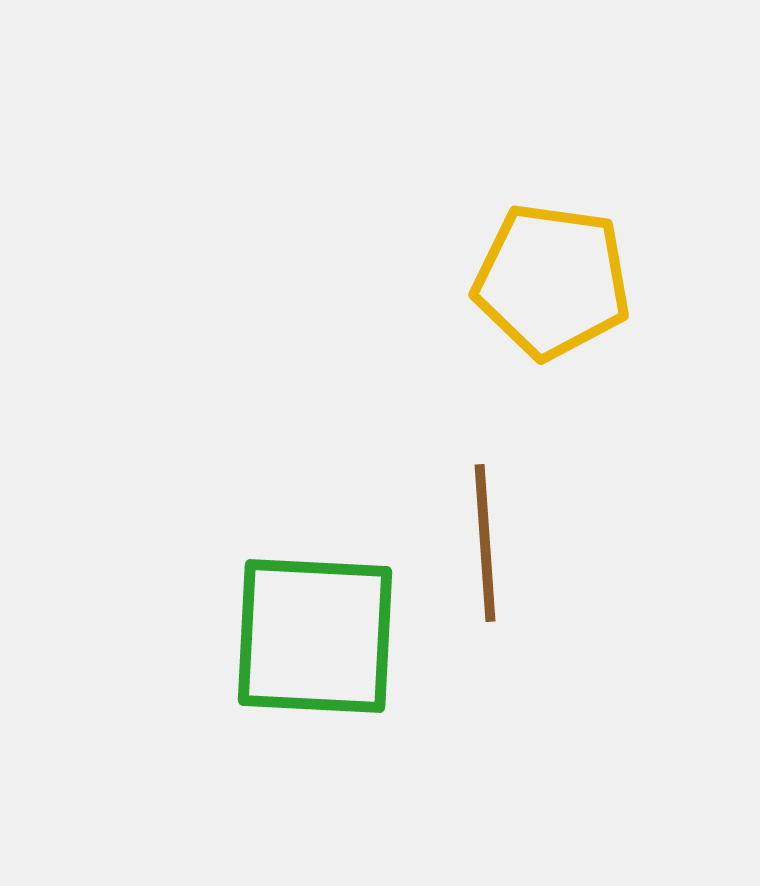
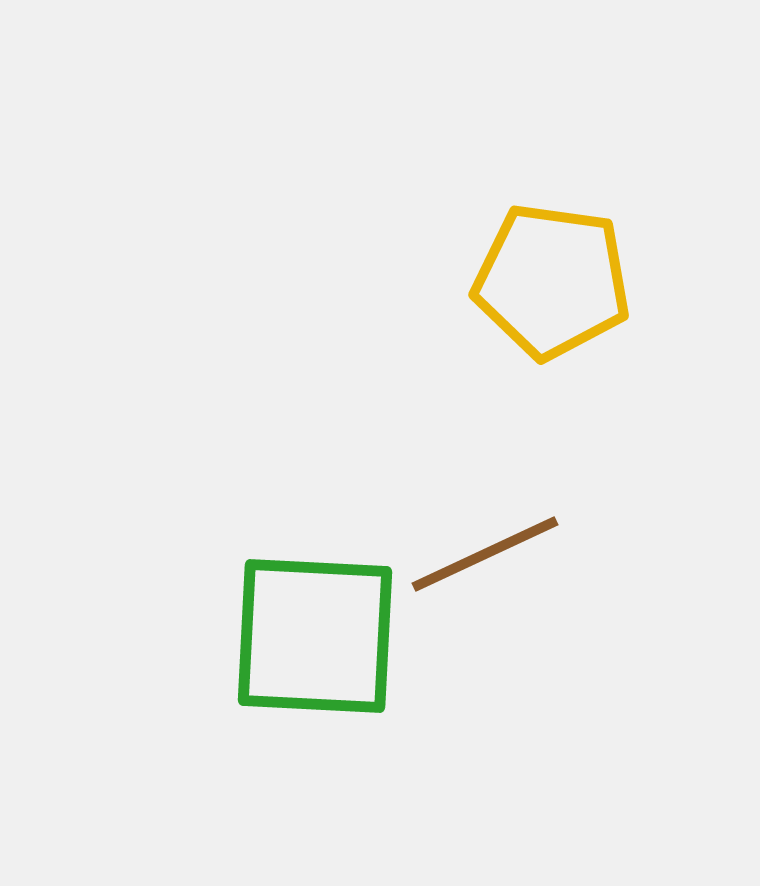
brown line: moved 11 px down; rotated 69 degrees clockwise
